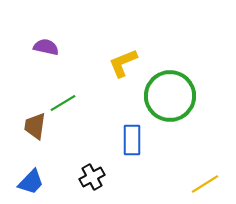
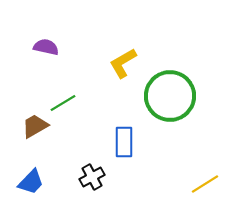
yellow L-shape: rotated 8 degrees counterclockwise
brown trapezoid: rotated 52 degrees clockwise
blue rectangle: moved 8 px left, 2 px down
